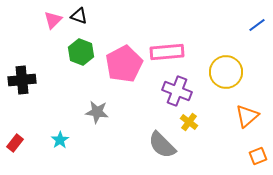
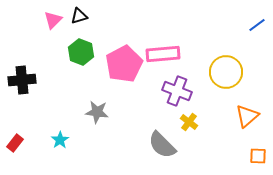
black triangle: rotated 36 degrees counterclockwise
pink rectangle: moved 4 px left, 2 px down
orange square: rotated 24 degrees clockwise
